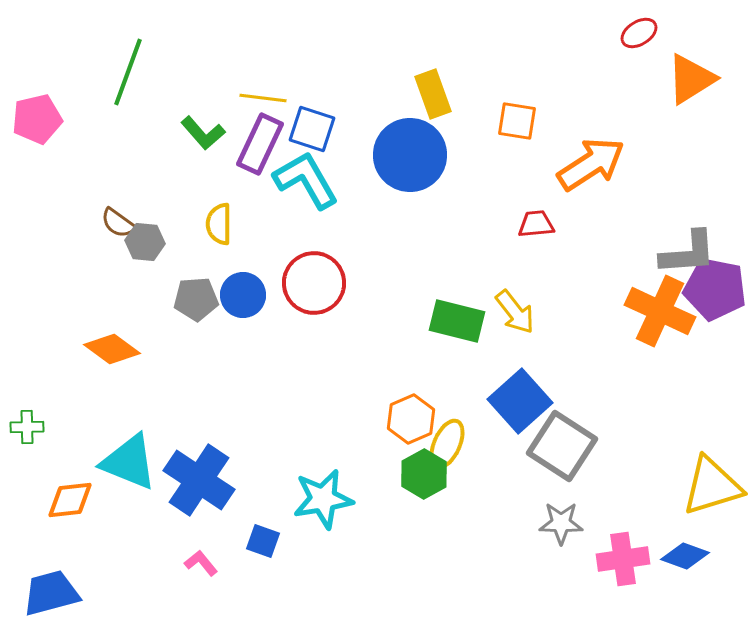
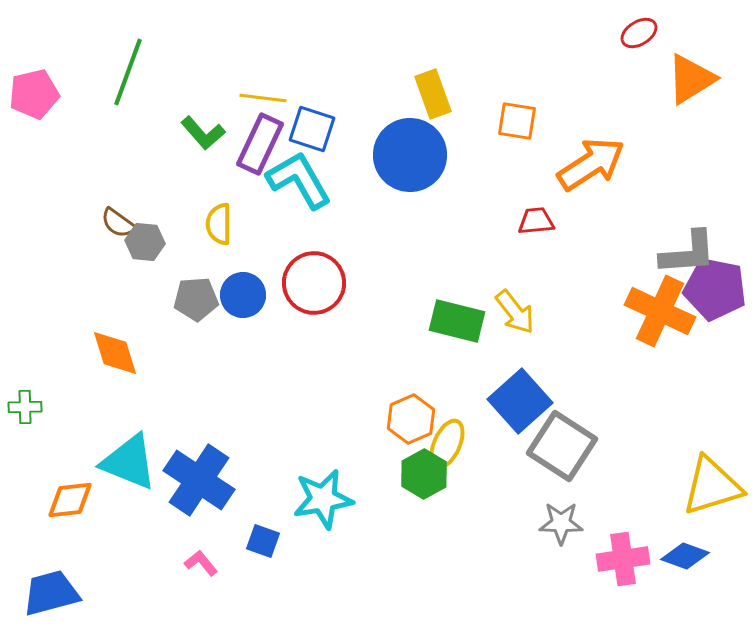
pink pentagon at (37, 119): moved 3 px left, 25 px up
cyan L-shape at (306, 180): moved 7 px left
red trapezoid at (536, 224): moved 3 px up
orange diamond at (112, 349): moved 3 px right, 4 px down; rotated 36 degrees clockwise
green cross at (27, 427): moved 2 px left, 20 px up
